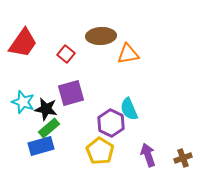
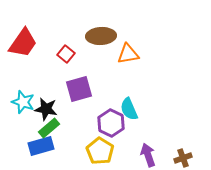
purple square: moved 8 px right, 4 px up
